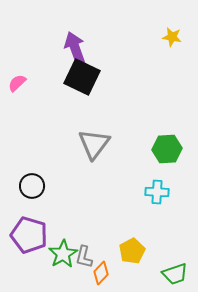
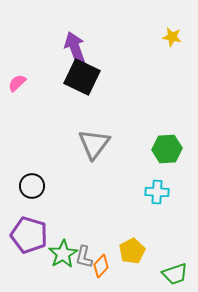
orange diamond: moved 7 px up
